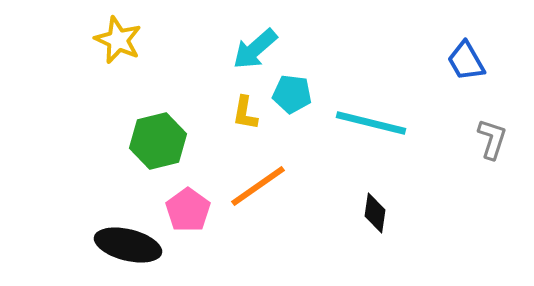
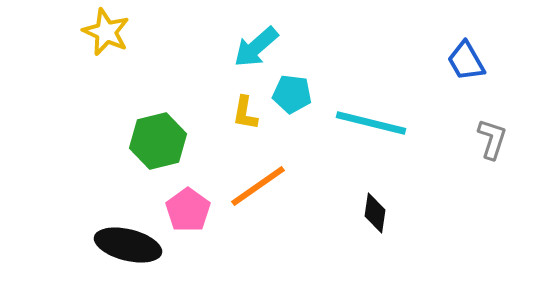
yellow star: moved 12 px left, 8 px up
cyan arrow: moved 1 px right, 2 px up
